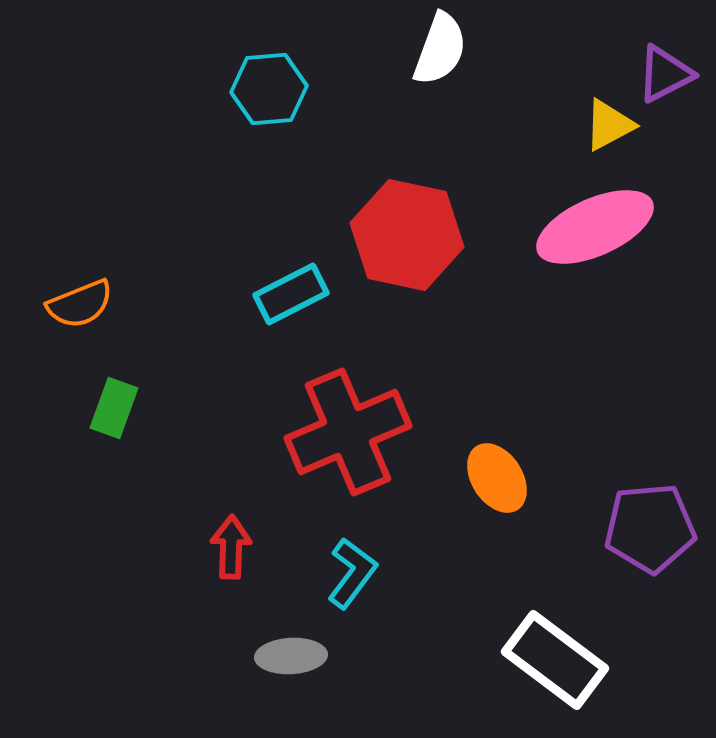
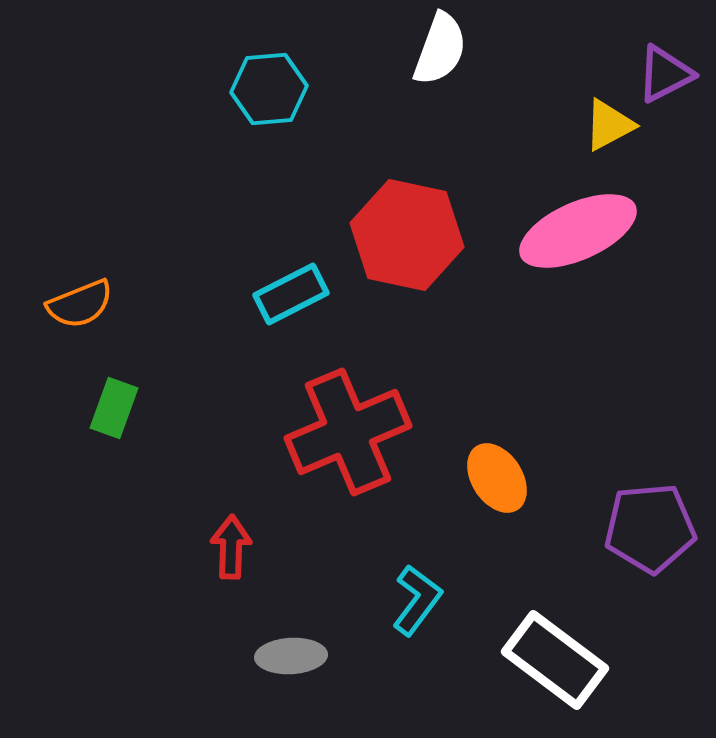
pink ellipse: moved 17 px left, 4 px down
cyan L-shape: moved 65 px right, 27 px down
